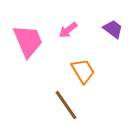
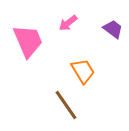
pink arrow: moved 7 px up
